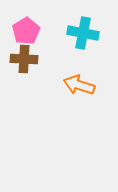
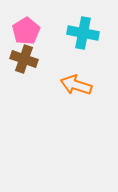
brown cross: rotated 16 degrees clockwise
orange arrow: moved 3 px left
